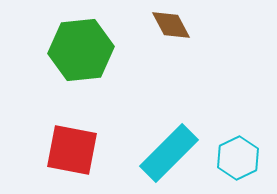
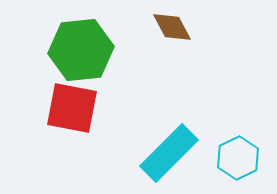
brown diamond: moved 1 px right, 2 px down
red square: moved 42 px up
